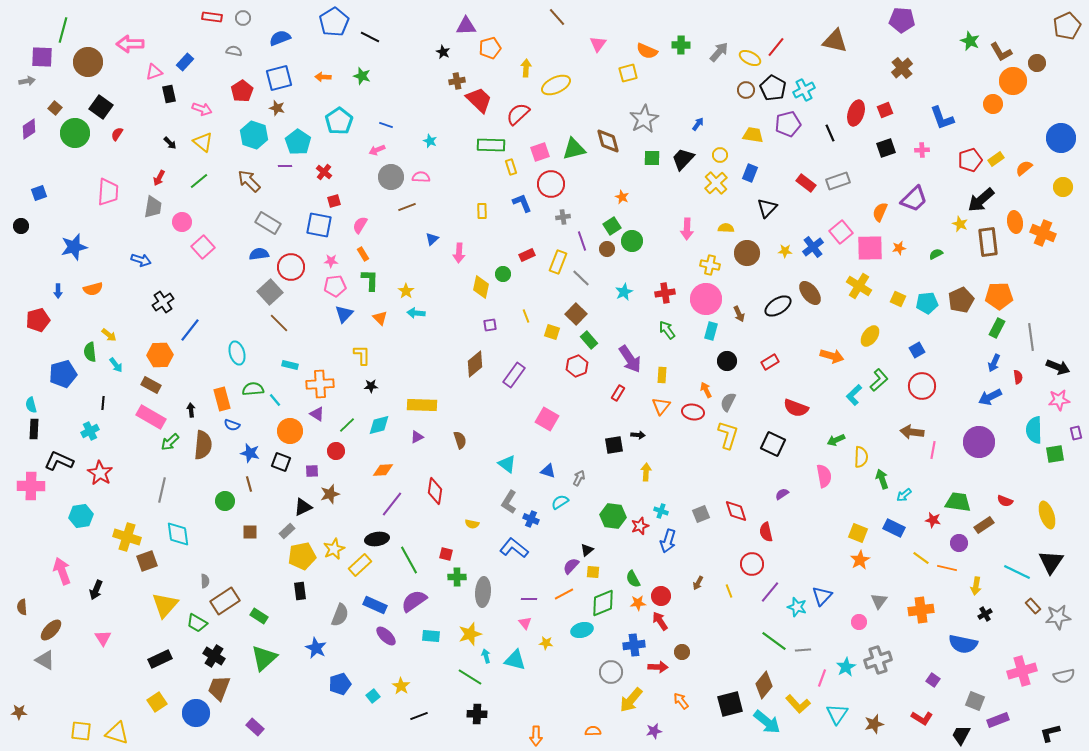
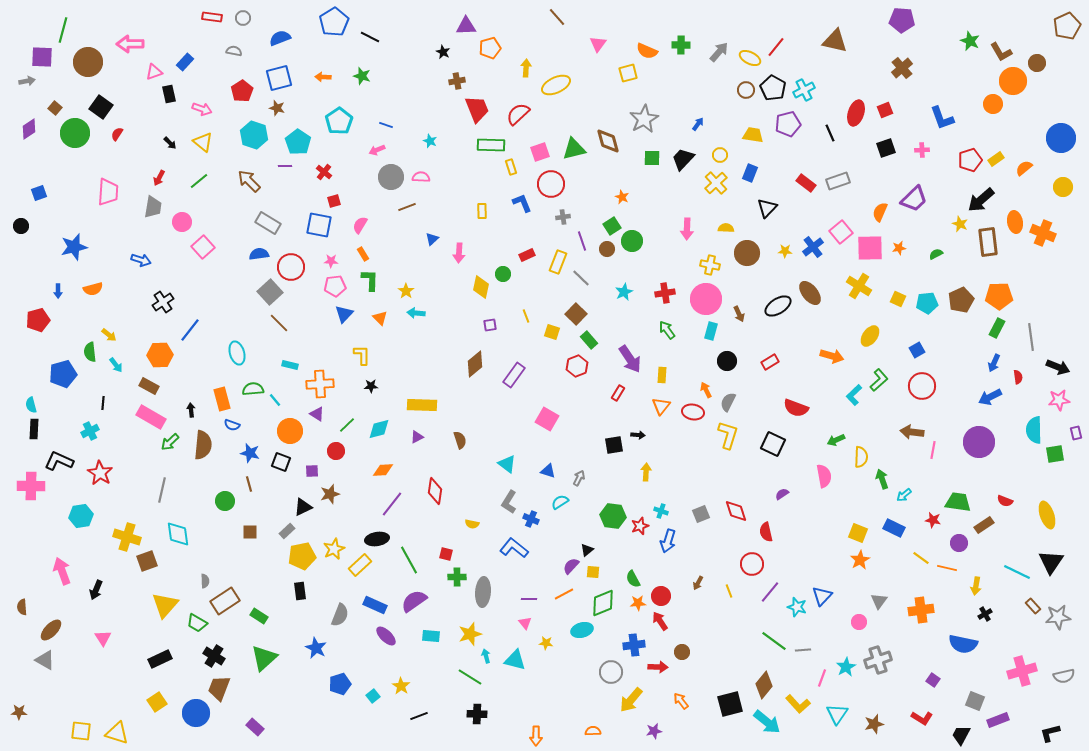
red trapezoid at (479, 100): moved 2 px left, 9 px down; rotated 24 degrees clockwise
brown rectangle at (151, 385): moved 2 px left, 1 px down
cyan diamond at (379, 425): moved 4 px down
